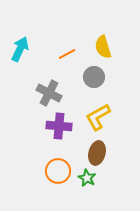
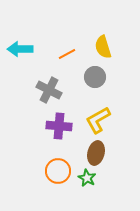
cyan arrow: rotated 115 degrees counterclockwise
gray circle: moved 1 px right
gray cross: moved 3 px up
yellow L-shape: moved 3 px down
brown ellipse: moved 1 px left
